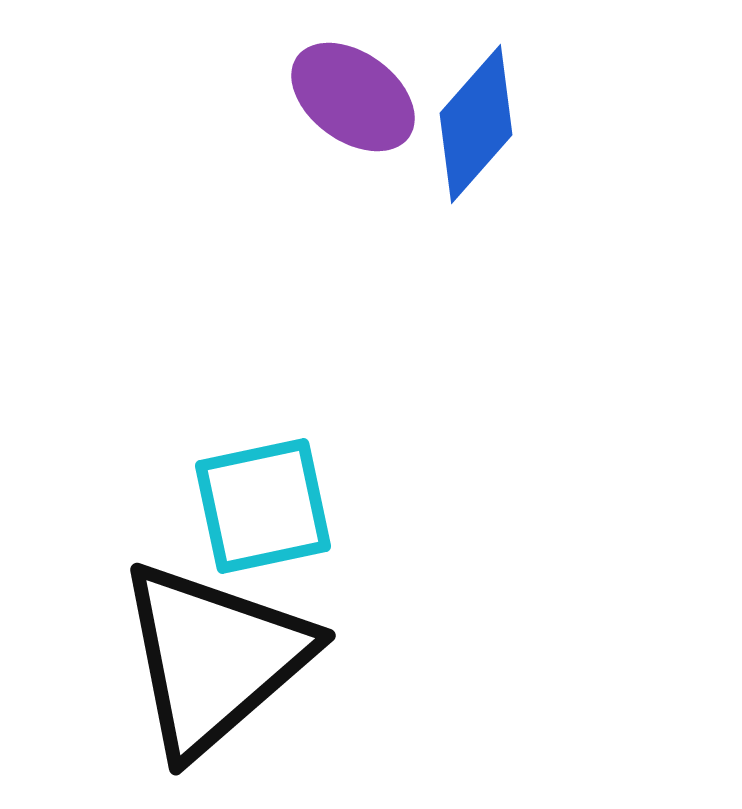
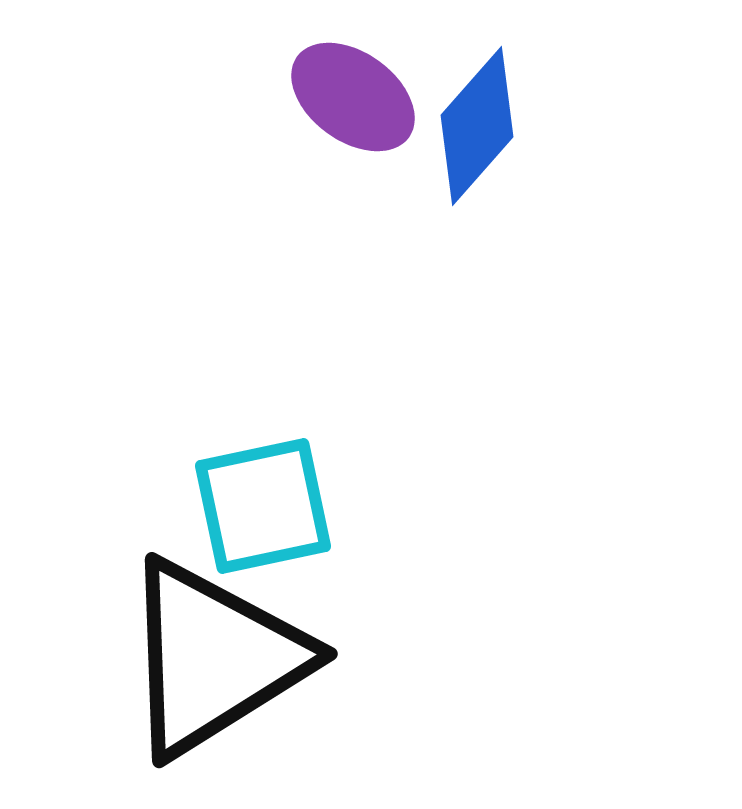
blue diamond: moved 1 px right, 2 px down
black triangle: rotated 9 degrees clockwise
